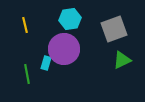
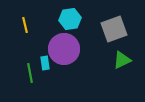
cyan rectangle: moved 1 px left; rotated 24 degrees counterclockwise
green line: moved 3 px right, 1 px up
